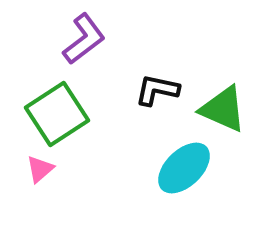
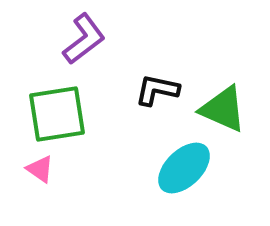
green square: rotated 24 degrees clockwise
pink triangle: rotated 44 degrees counterclockwise
